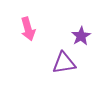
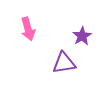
purple star: moved 1 px right
